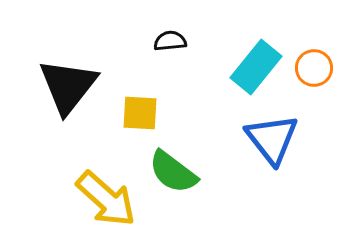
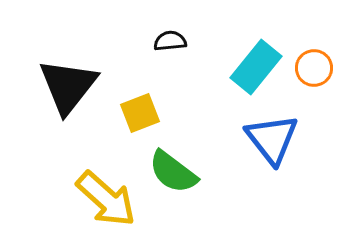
yellow square: rotated 24 degrees counterclockwise
